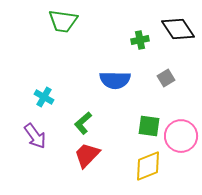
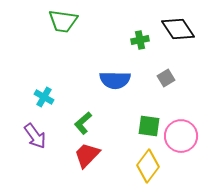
yellow diamond: rotated 32 degrees counterclockwise
